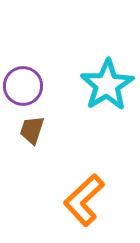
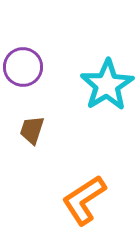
purple circle: moved 19 px up
orange L-shape: rotated 10 degrees clockwise
